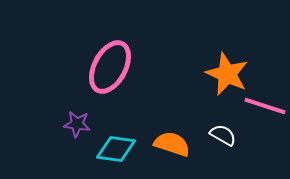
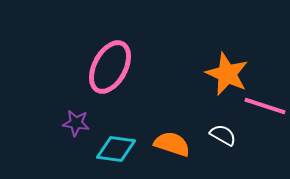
purple star: moved 1 px left, 1 px up
